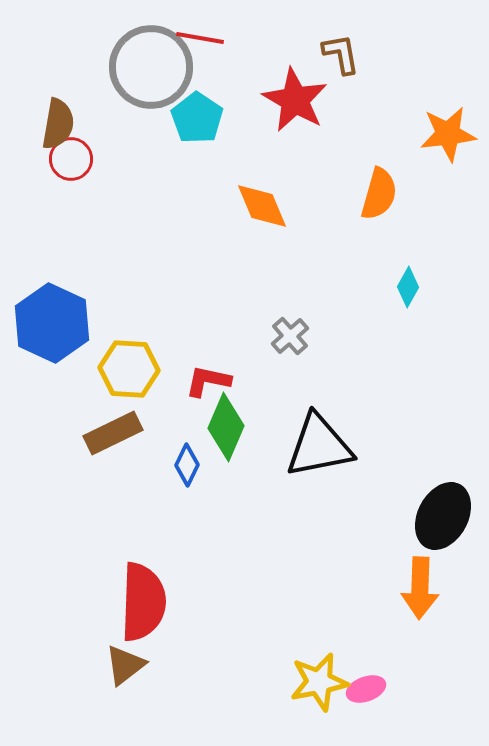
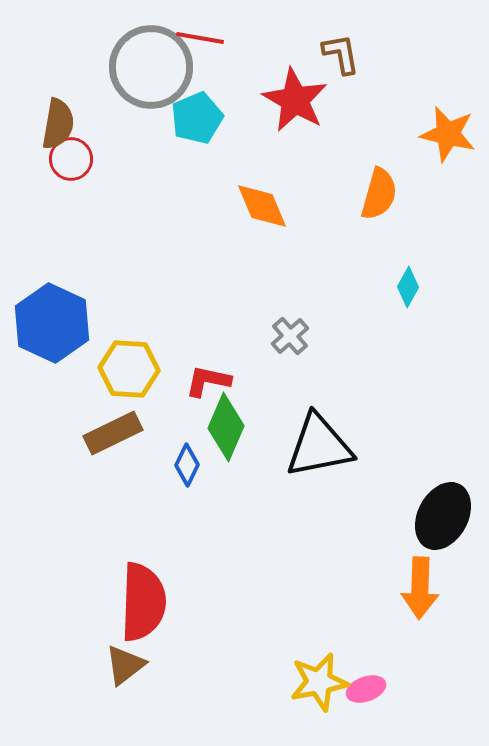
cyan pentagon: rotated 15 degrees clockwise
orange star: rotated 20 degrees clockwise
